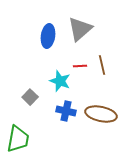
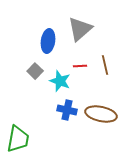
blue ellipse: moved 5 px down
brown line: moved 3 px right
gray square: moved 5 px right, 26 px up
blue cross: moved 1 px right, 1 px up
